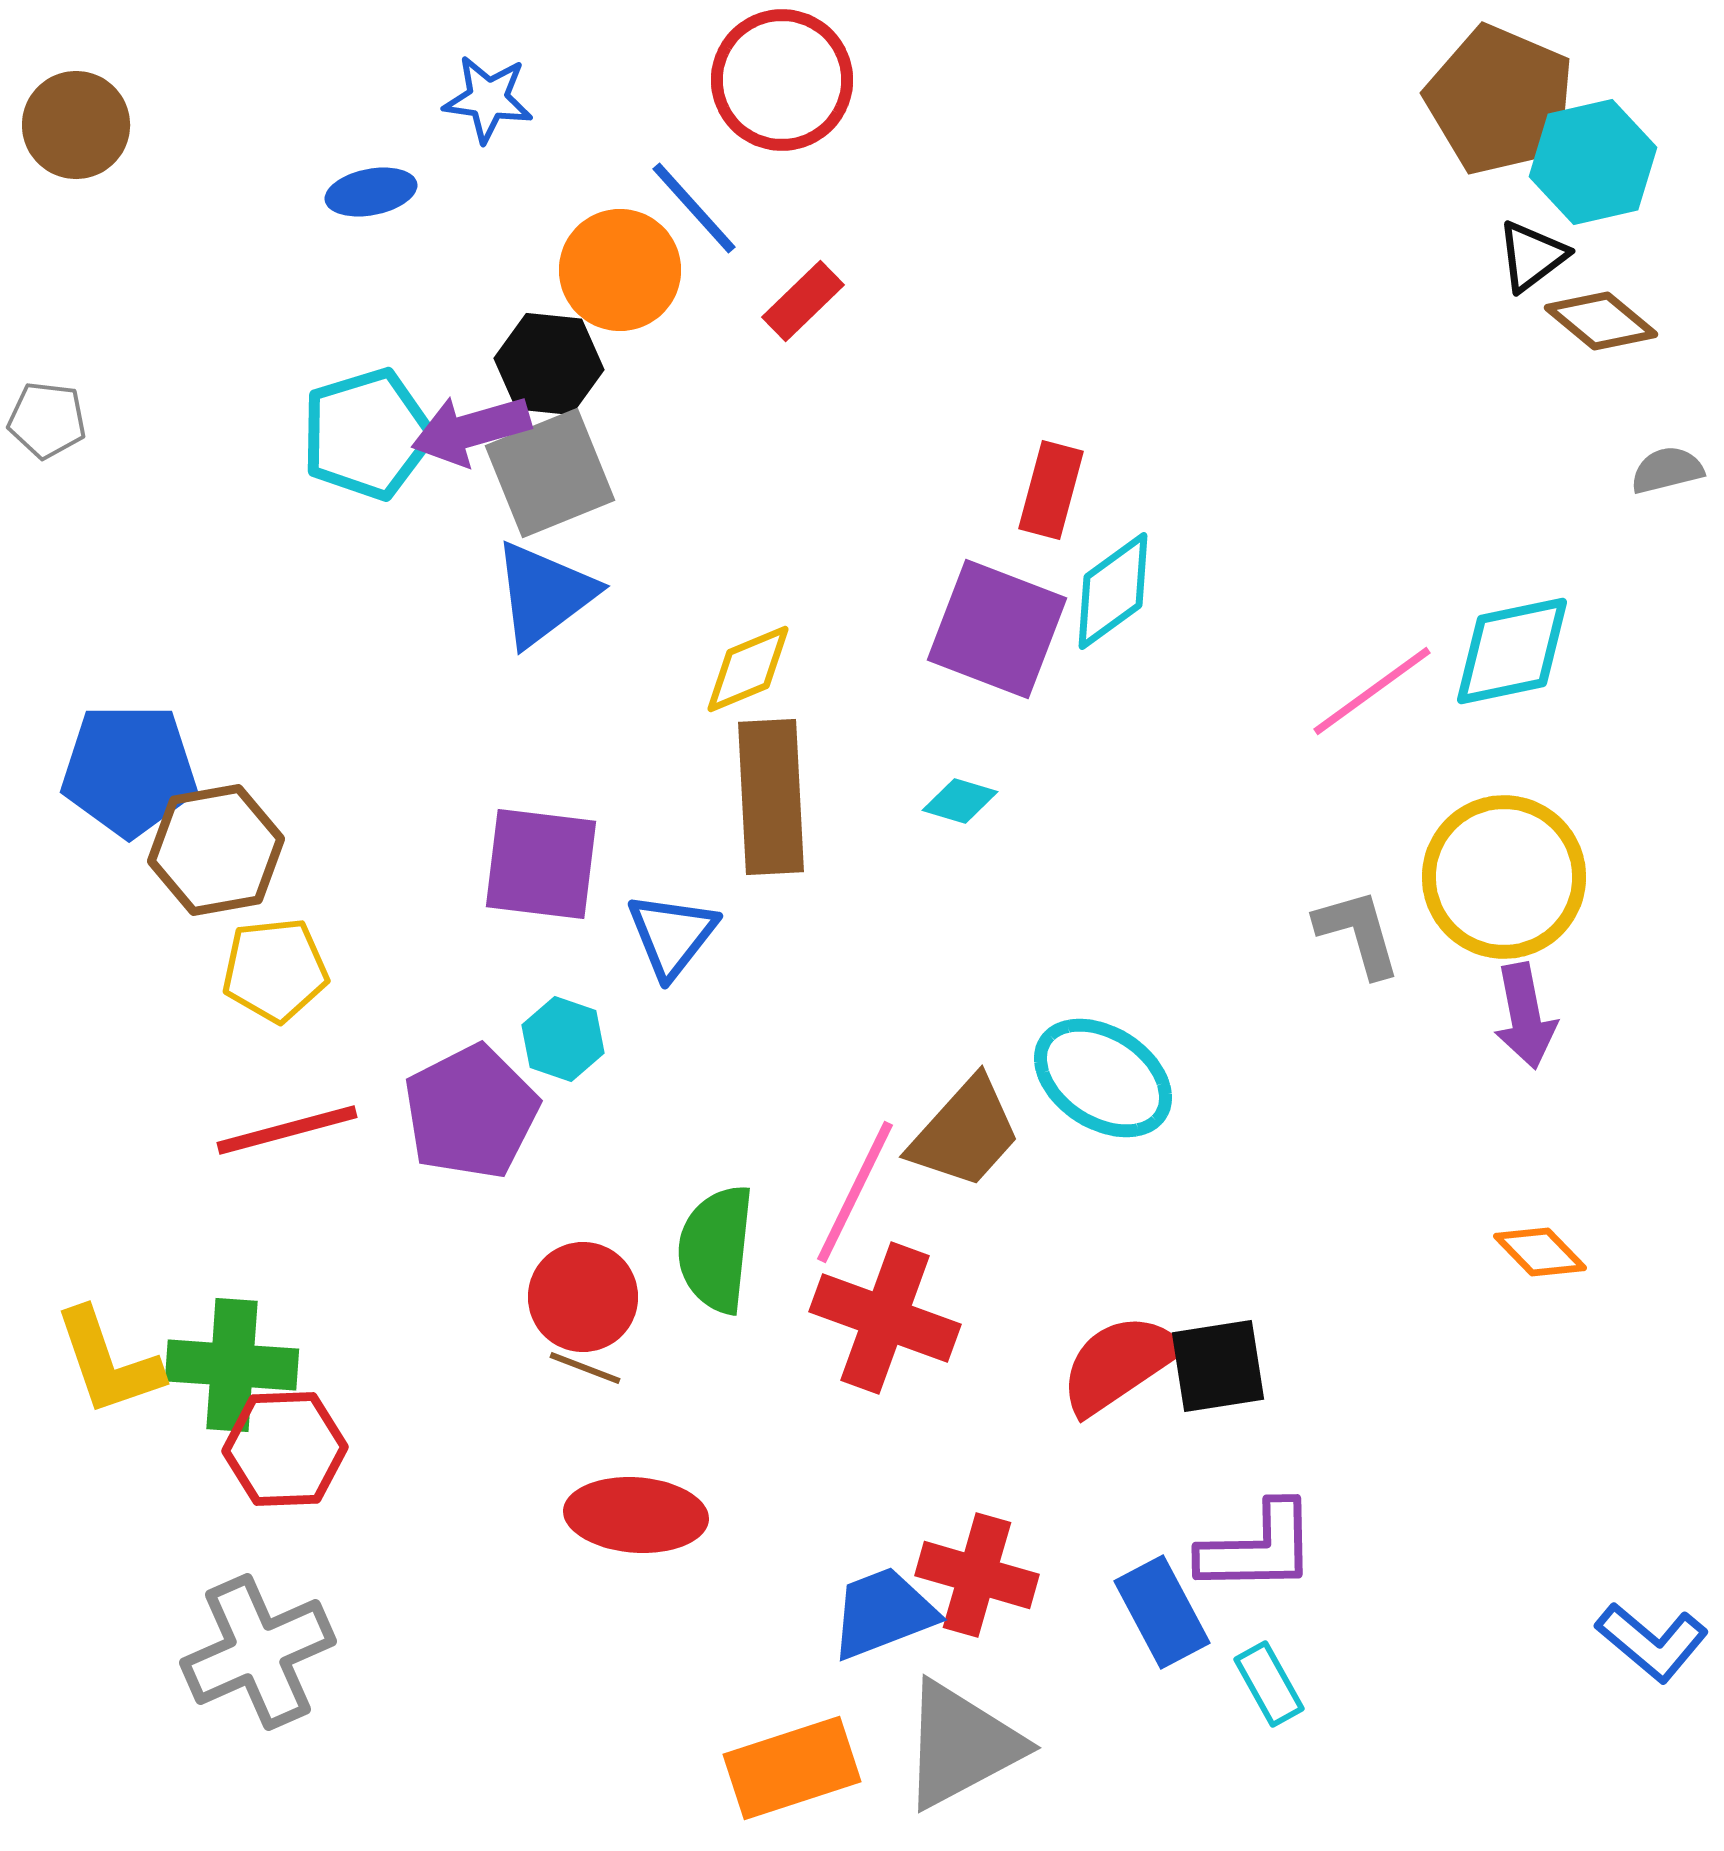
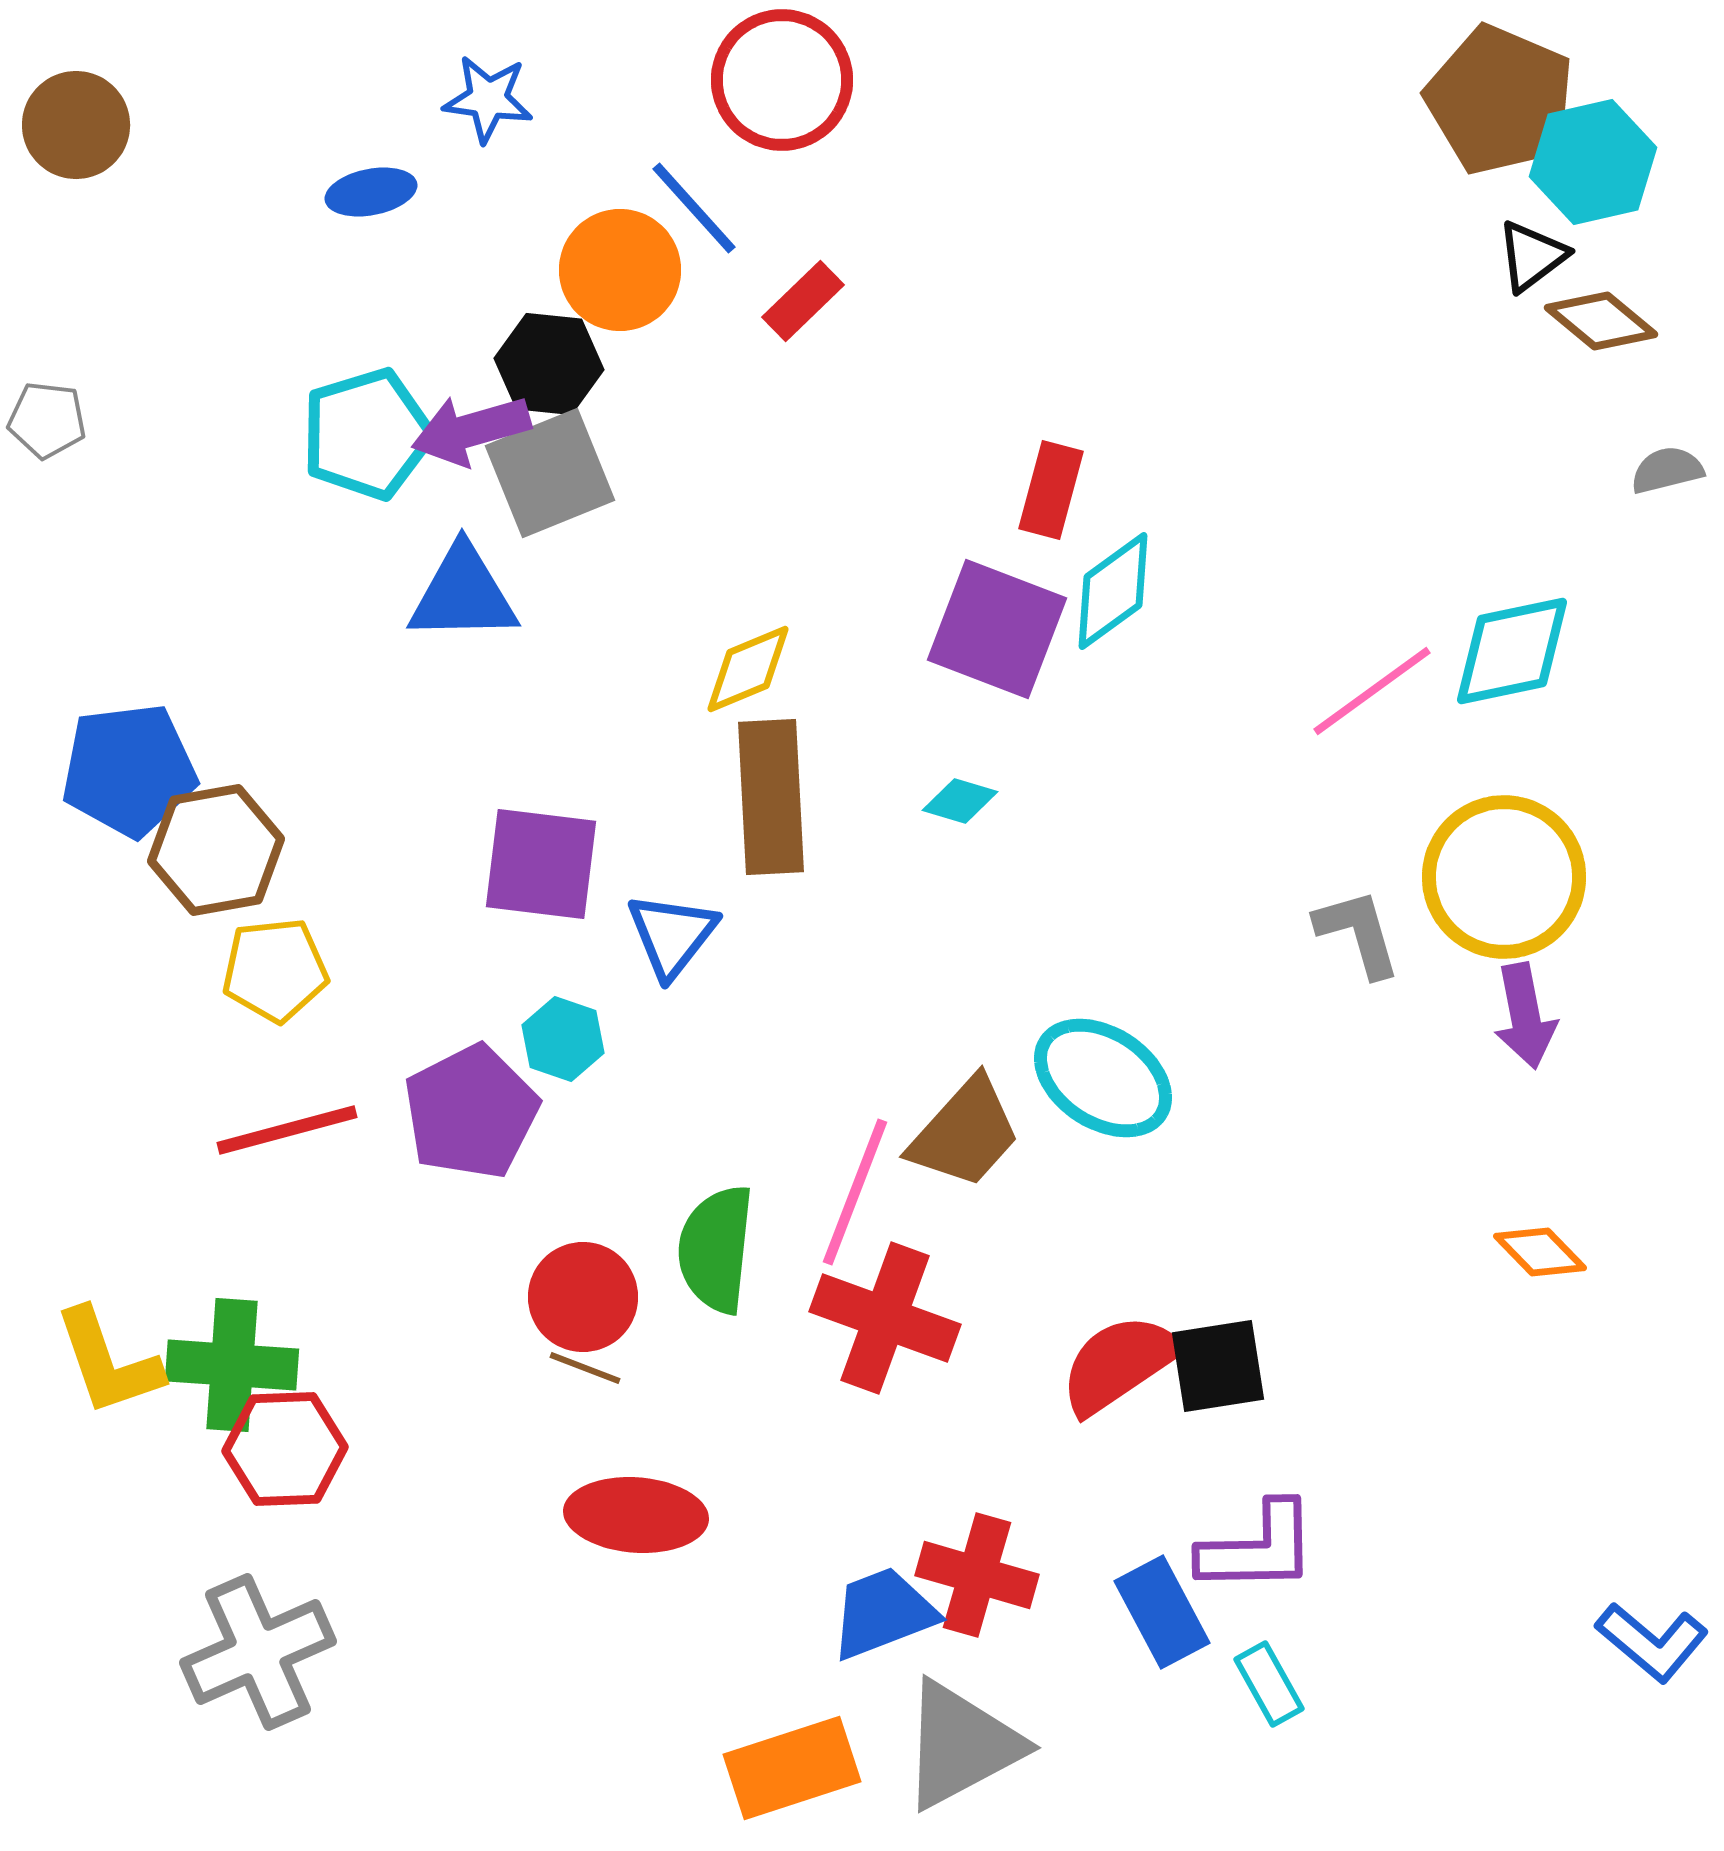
blue triangle at (544, 594): moved 81 px left; rotated 36 degrees clockwise
blue pentagon at (129, 770): rotated 7 degrees counterclockwise
pink line at (855, 1192): rotated 5 degrees counterclockwise
